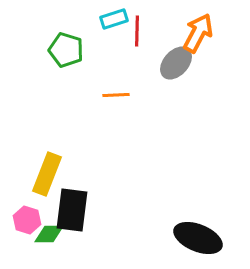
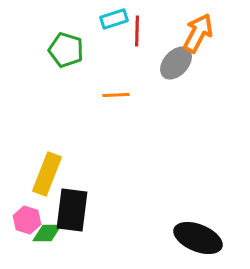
green diamond: moved 2 px left, 1 px up
